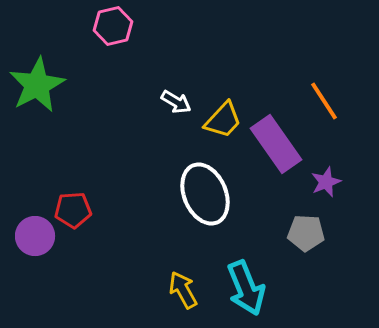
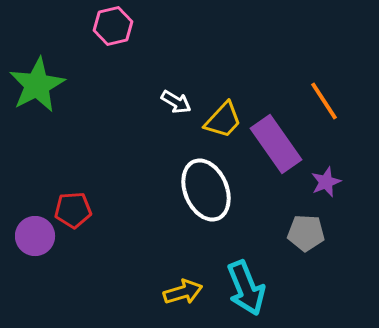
white ellipse: moved 1 px right, 4 px up
yellow arrow: moved 2 px down; rotated 102 degrees clockwise
